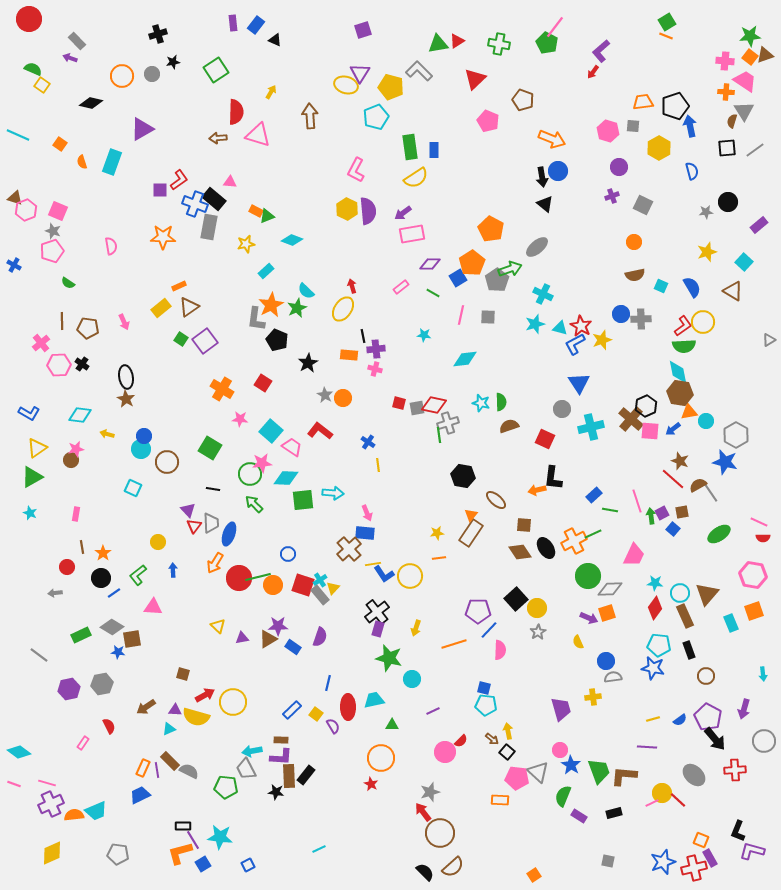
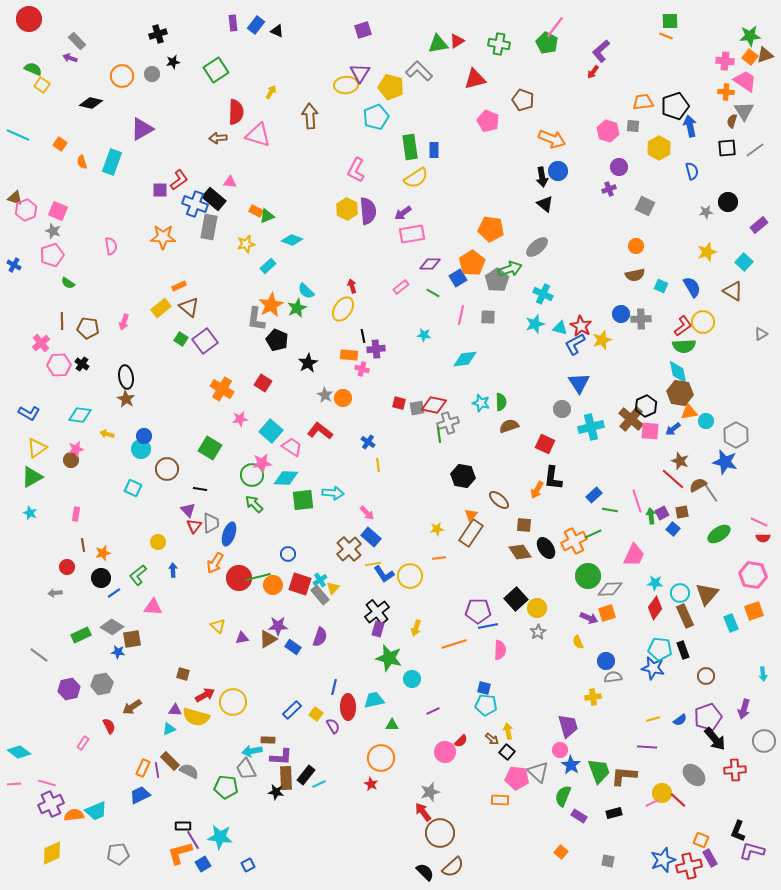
green square at (667, 22): moved 3 px right, 1 px up; rotated 30 degrees clockwise
black triangle at (275, 40): moved 2 px right, 9 px up
red triangle at (475, 79): rotated 30 degrees clockwise
yellow ellipse at (346, 85): rotated 20 degrees counterclockwise
purple cross at (612, 196): moved 3 px left, 7 px up
gray square at (643, 205): moved 2 px right, 1 px down
orange pentagon at (491, 229): rotated 20 degrees counterclockwise
orange circle at (634, 242): moved 2 px right, 4 px down
pink pentagon at (52, 251): moved 4 px down
cyan rectangle at (266, 271): moved 2 px right, 5 px up
brown triangle at (189, 307): rotated 45 degrees counterclockwise
pink arrow at (124, 322): rotated 42 degrees clockwise
gray triangle at (769, 340): moved 8 px left, 6 px up
pink cross at (375, 369): moved 13 px left
pink star at (240, 419): rotated 14 degrees counterclockwise
red square at (545, 439): moved 5 px down
brown circle at (167, 462): moved 7 px down
green circle at (250, 474): moved 2 px right, 1 px down
black line at (213, 489): moved 13 px left
orange arrow at (537, 490): rotated 48 degrees counterclockwise
brown ellipse at (496, 500): moved 3 px right
pink arrow at (367, 513): rotated 21 degrees counterclockwise
blue rectangle at (365, 533): moved 6 px right, 4 px down; rotated 36 degrees clockwise
yellow star at (437, 533): moved 4 px up
brown line at (82, 547): moved 1 px right, 2 px up
orange star at (103, 553): rotated 21 degrees clockwise
red square at (303, 585): moved 3 px left, 1 px up
blue line at (489, 630): moved 1 px left, 4 px up; rotated 36 degrees clockwise
cyan pentagon at (659, 645): moved 1 px right, 4 px down
black rectangle at (689, 650): moved 6 px left
blue line at (328, 683): moved 6 px right, 4 px down
brown arrow at (146, 707): moved 14 px left
purple trapezoid at (561, 709): moved 7 px right, 17 px down
purple pentagon at (708, 717): rotated 24 degrees clockwise
brown rectangle at (281, 740): moved 13 px left
brown rectangle at (289, 776): moved 3 px left, 2 px down
pink line at (14, 784): rotated 24 degrees counterclockwise
cyan line at (319, 849): moved 65 px up
gray pentagon at (118, 854): rotated 15 degrees counterclockwise
blue star at (663, 862): moved 2 px up
red cross at (694, 868): moved 5 px left, 2 px up
orange square at (534, 875): moved 27 px right, 23 px up; rotated 16 degrees counterclockwise
